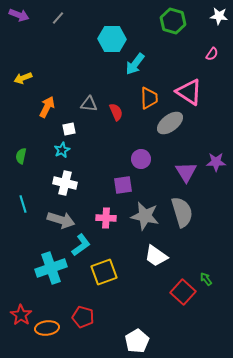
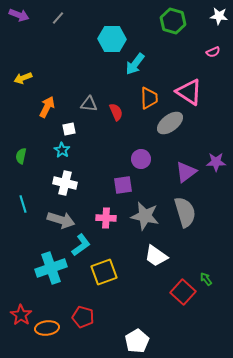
pink semicircle: moved 1 px right, 2 px up; rotated 32 degrees clockwise
cyan star: rotated 14 degrees counterclockwise
purple triangle: rotated 25 degrees clockwise
gray semicircle: moved 3 px right
